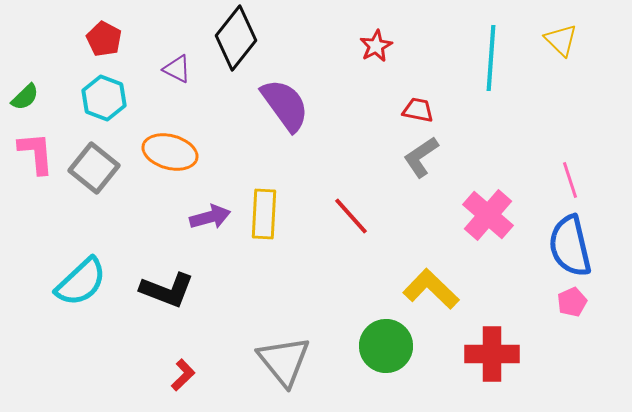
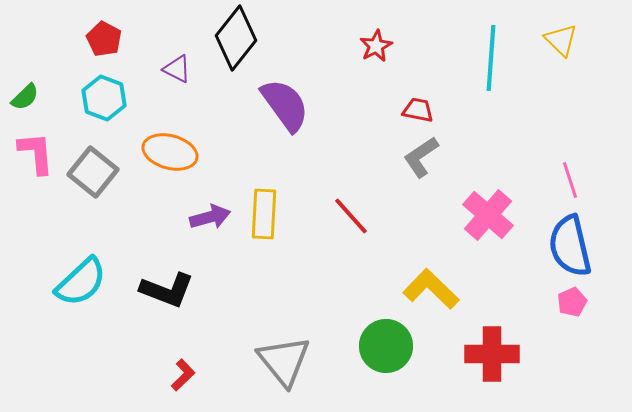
gray square: moved 1 px left, 4 px down
